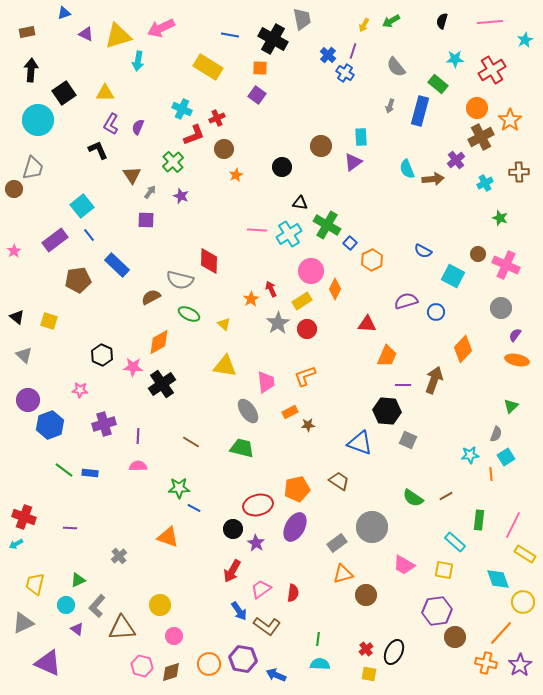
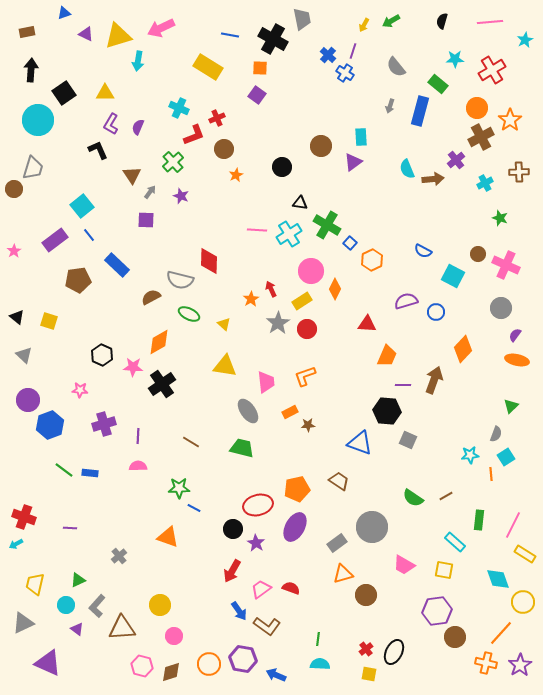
cyan cross at (182, 109): moved 3 px left, 1 px up
red semicircle at (293, 593): moved 2 px left, 5 px up; rotated 78 degrees counterclockwise
